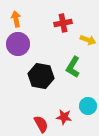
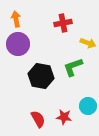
yellow arrow: moved 3 px down
green L-shape: rotated 40 degrees clockwise
red semicircle: moved 3 px left, 5 px up
